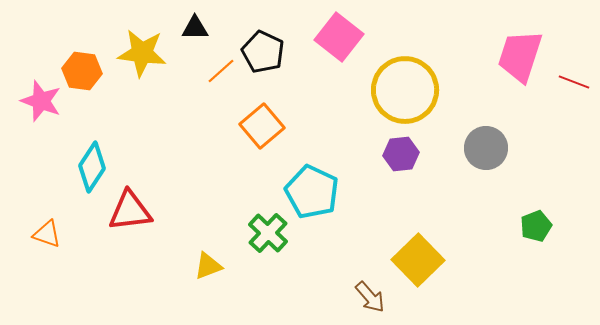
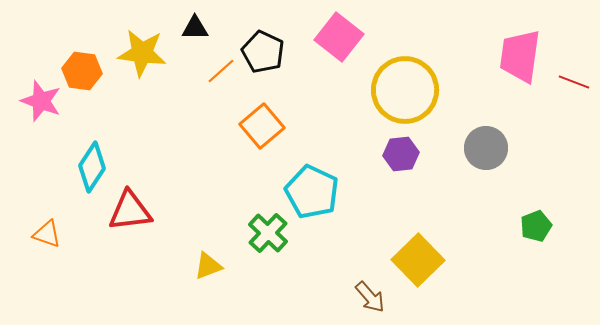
pink trapezoid: rotated 10 degrees counterclockwise
